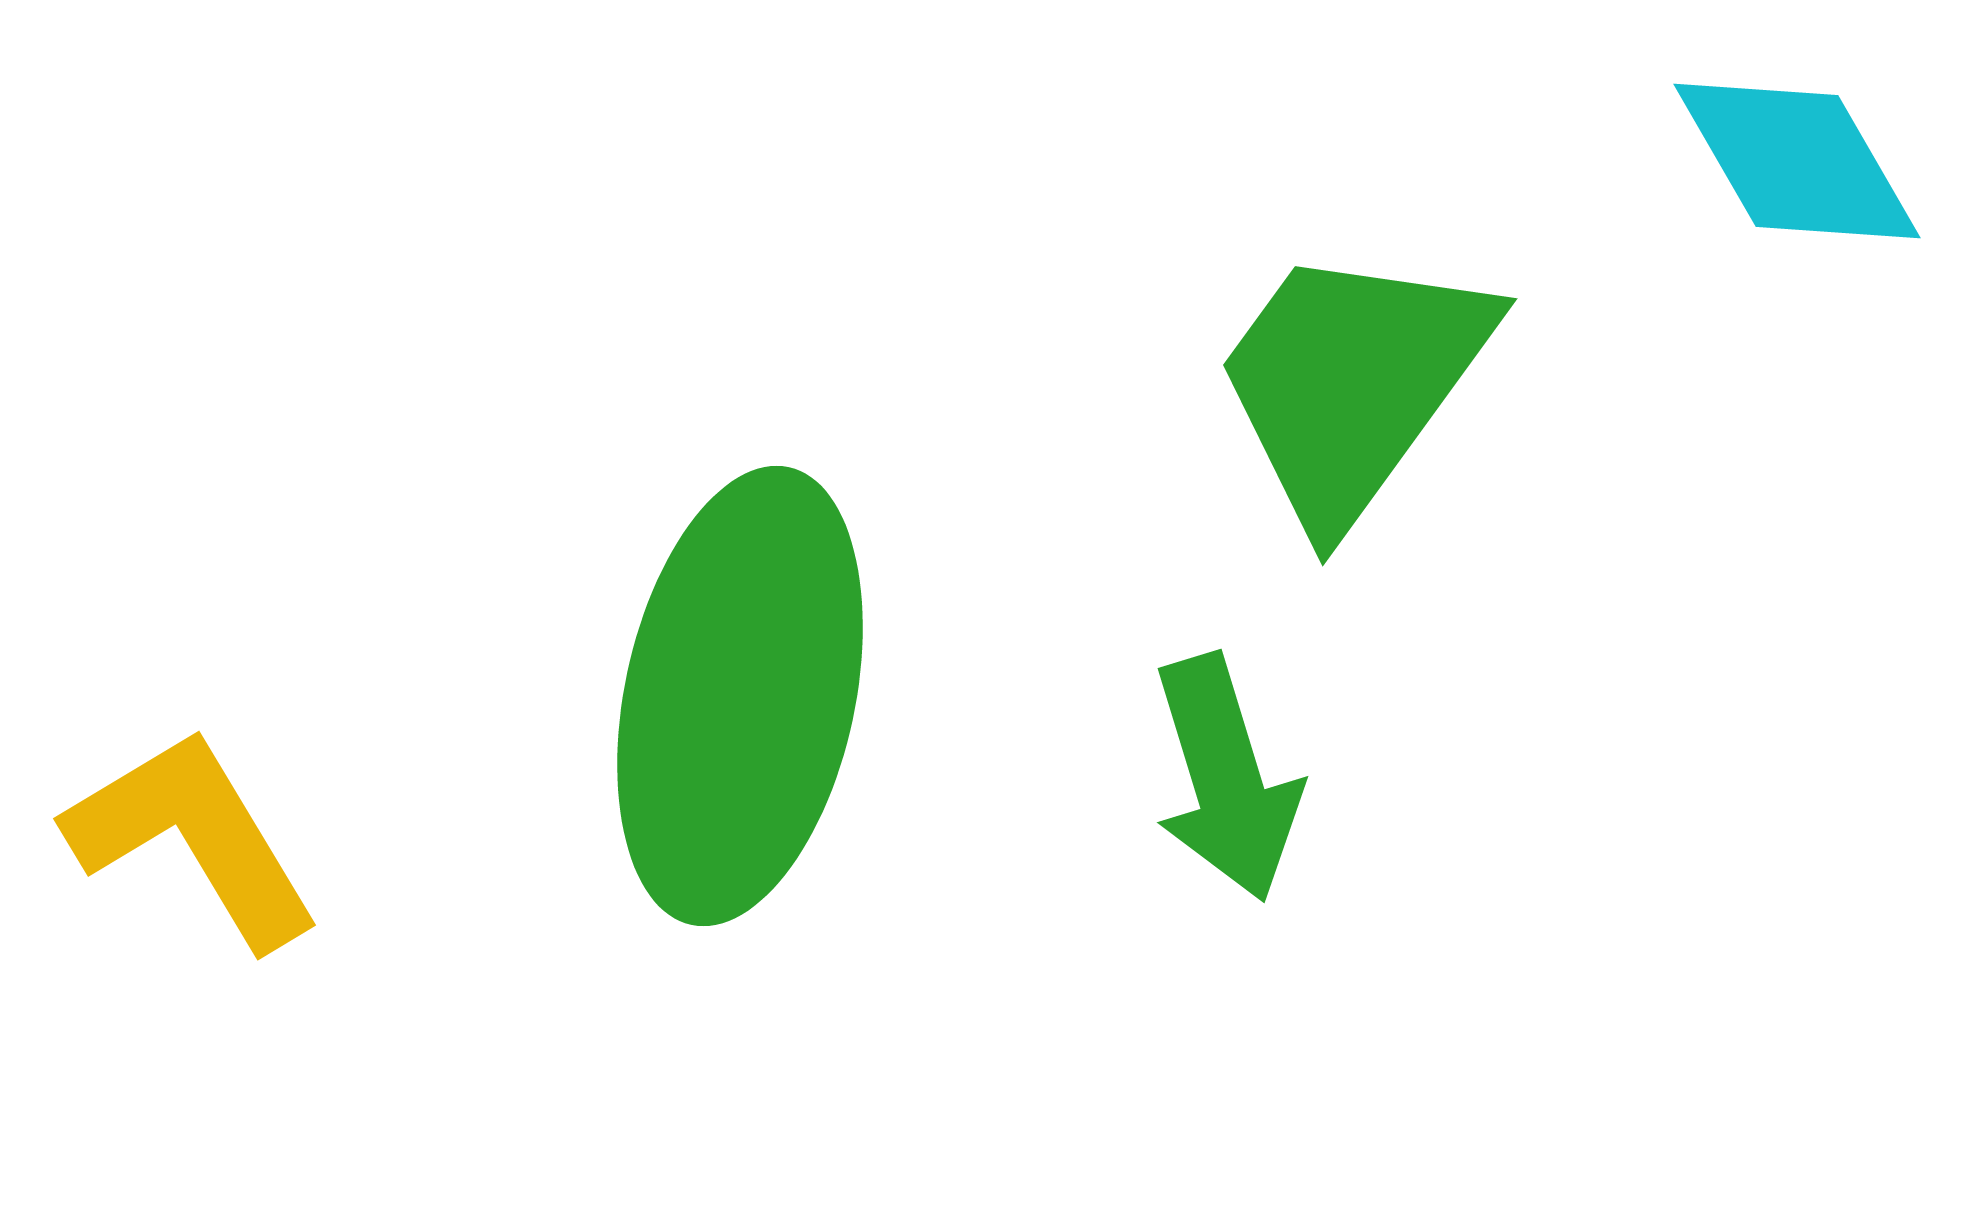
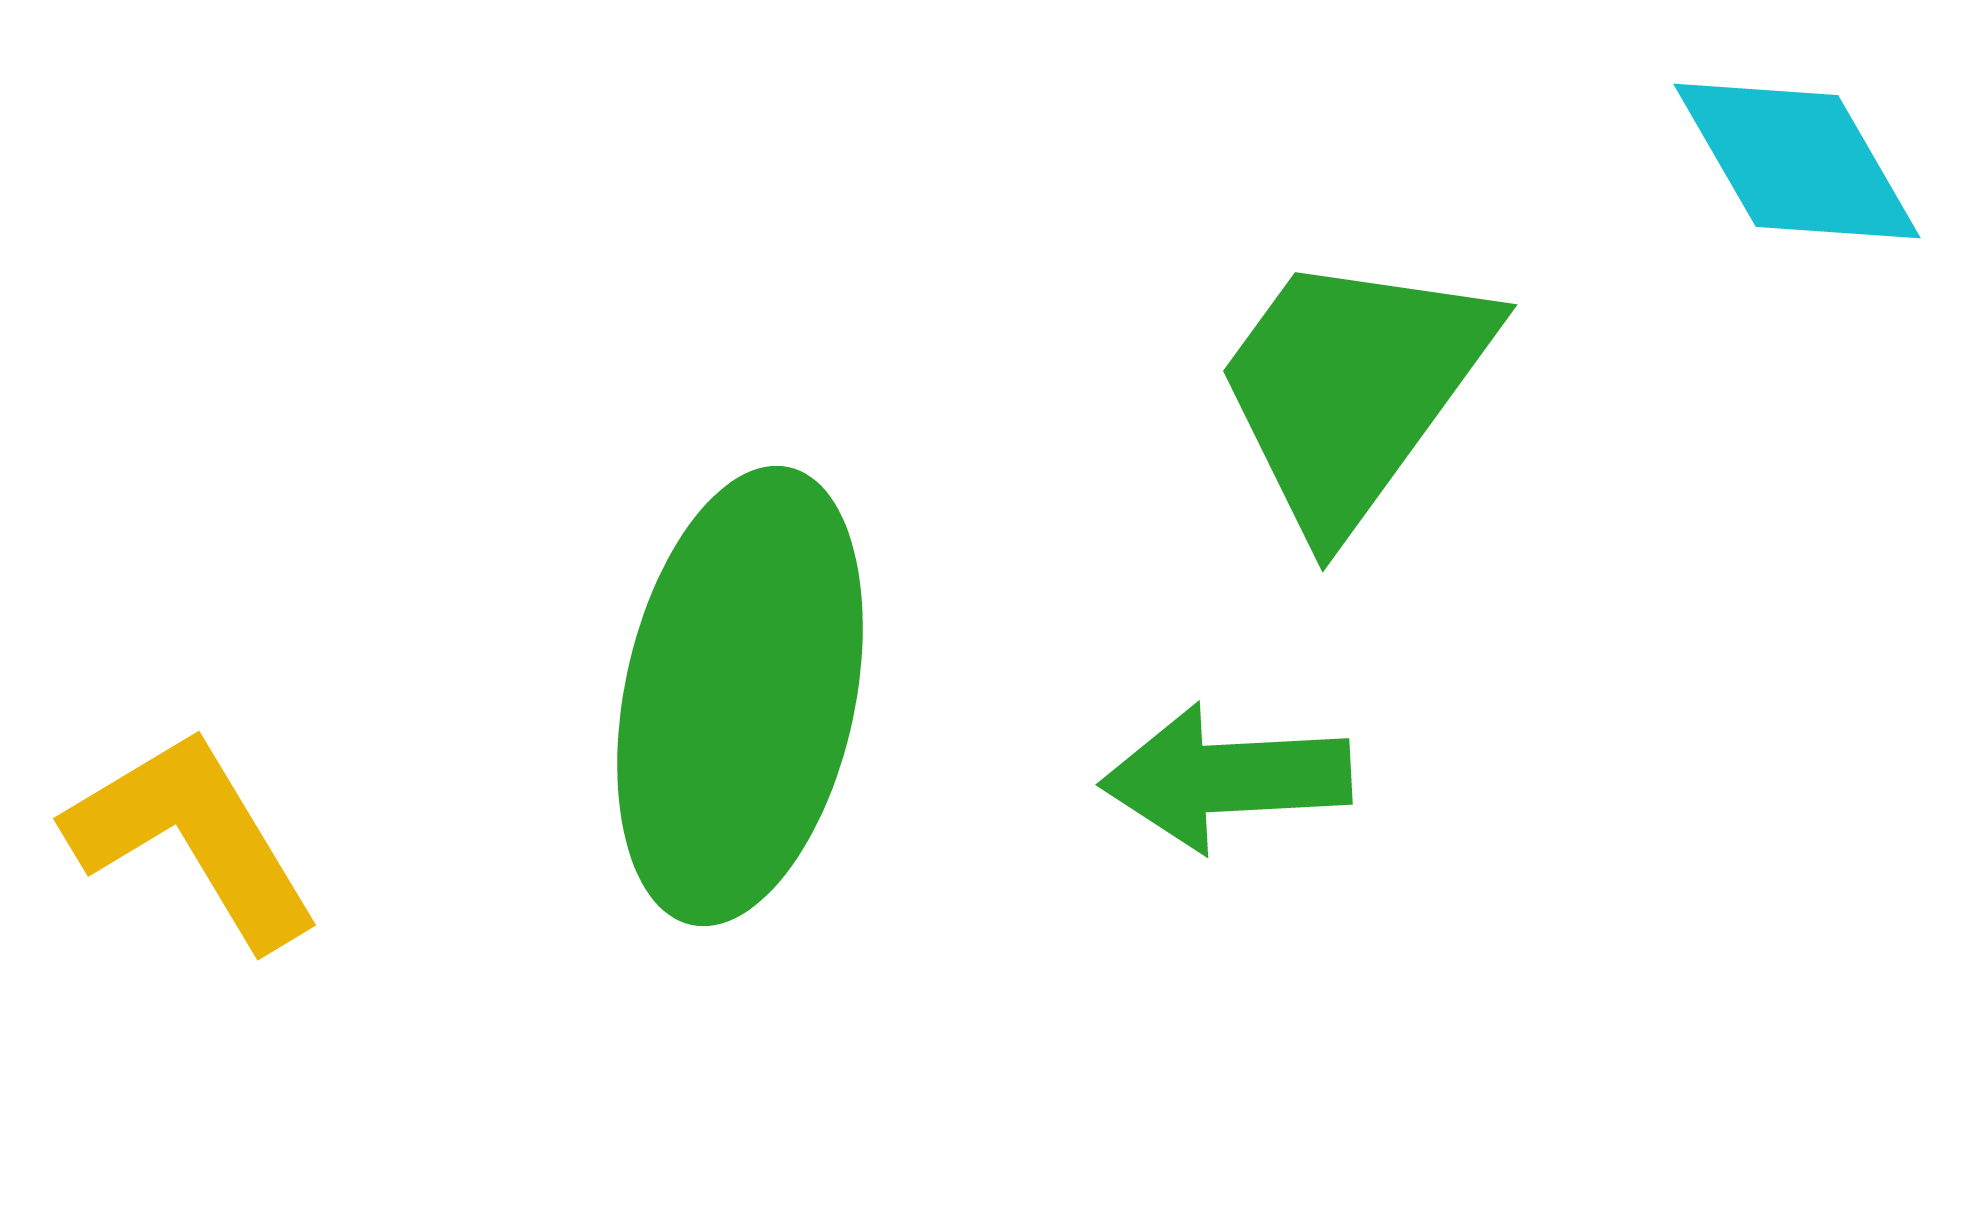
green trapezoid: moved 6 px down
green arrow: rotated 104 degrees clockwise
